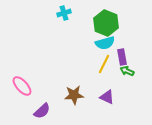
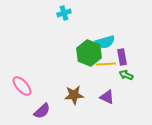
green hexagon: moved 17 px left, 30 px down
cyan semicircle: moved 1 px up
yellow line: moved 2 px right; rotated 60 degrees clockwise
green arrow: moved 1 px left, 4 px down
